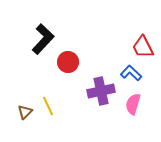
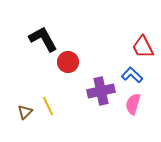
black L-shape: rotated 72 degrees counterclockwise
blue L-shape: moved 1 px right, 2 px down
